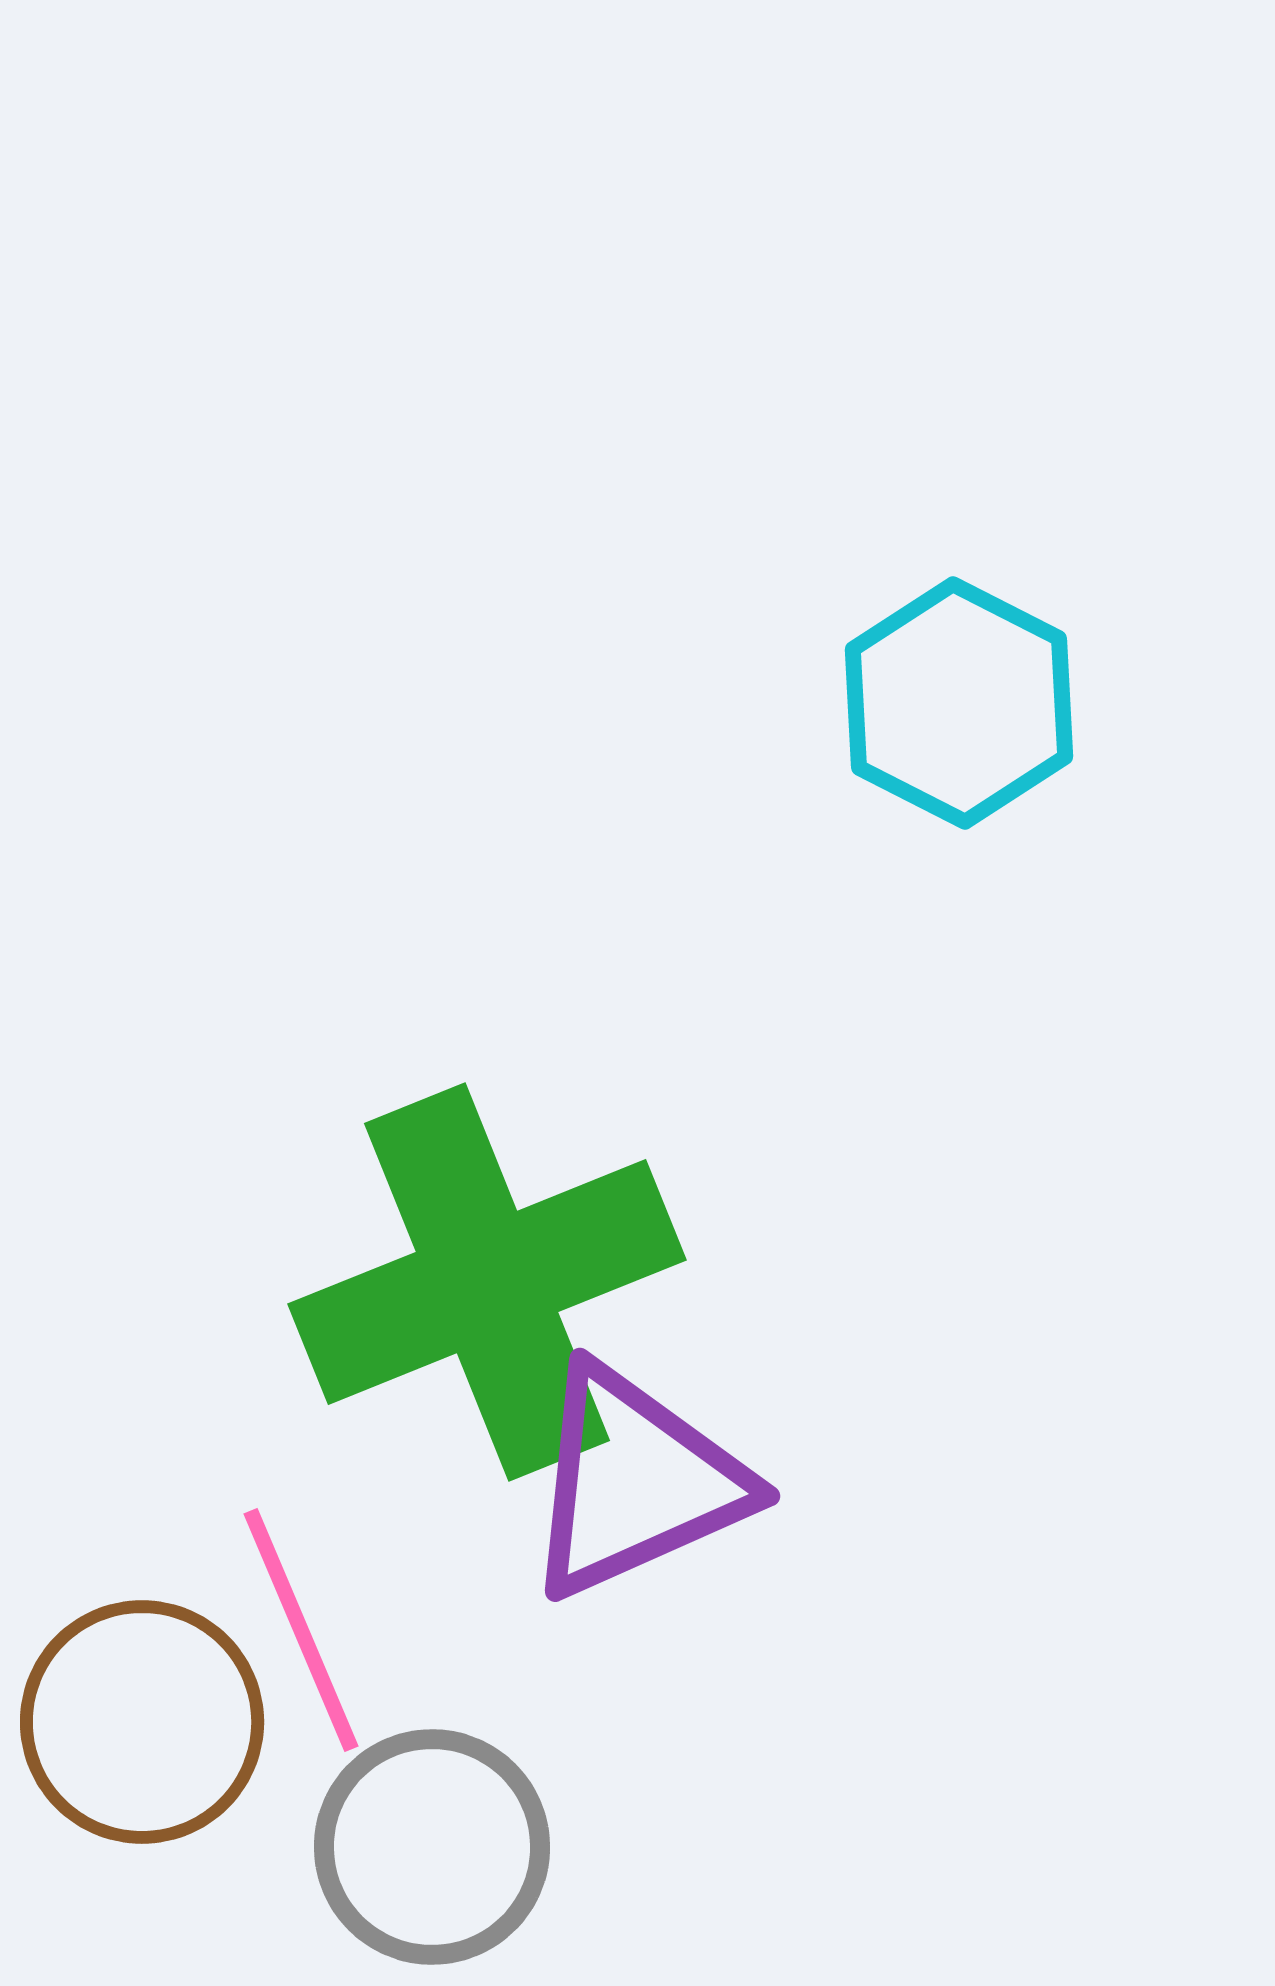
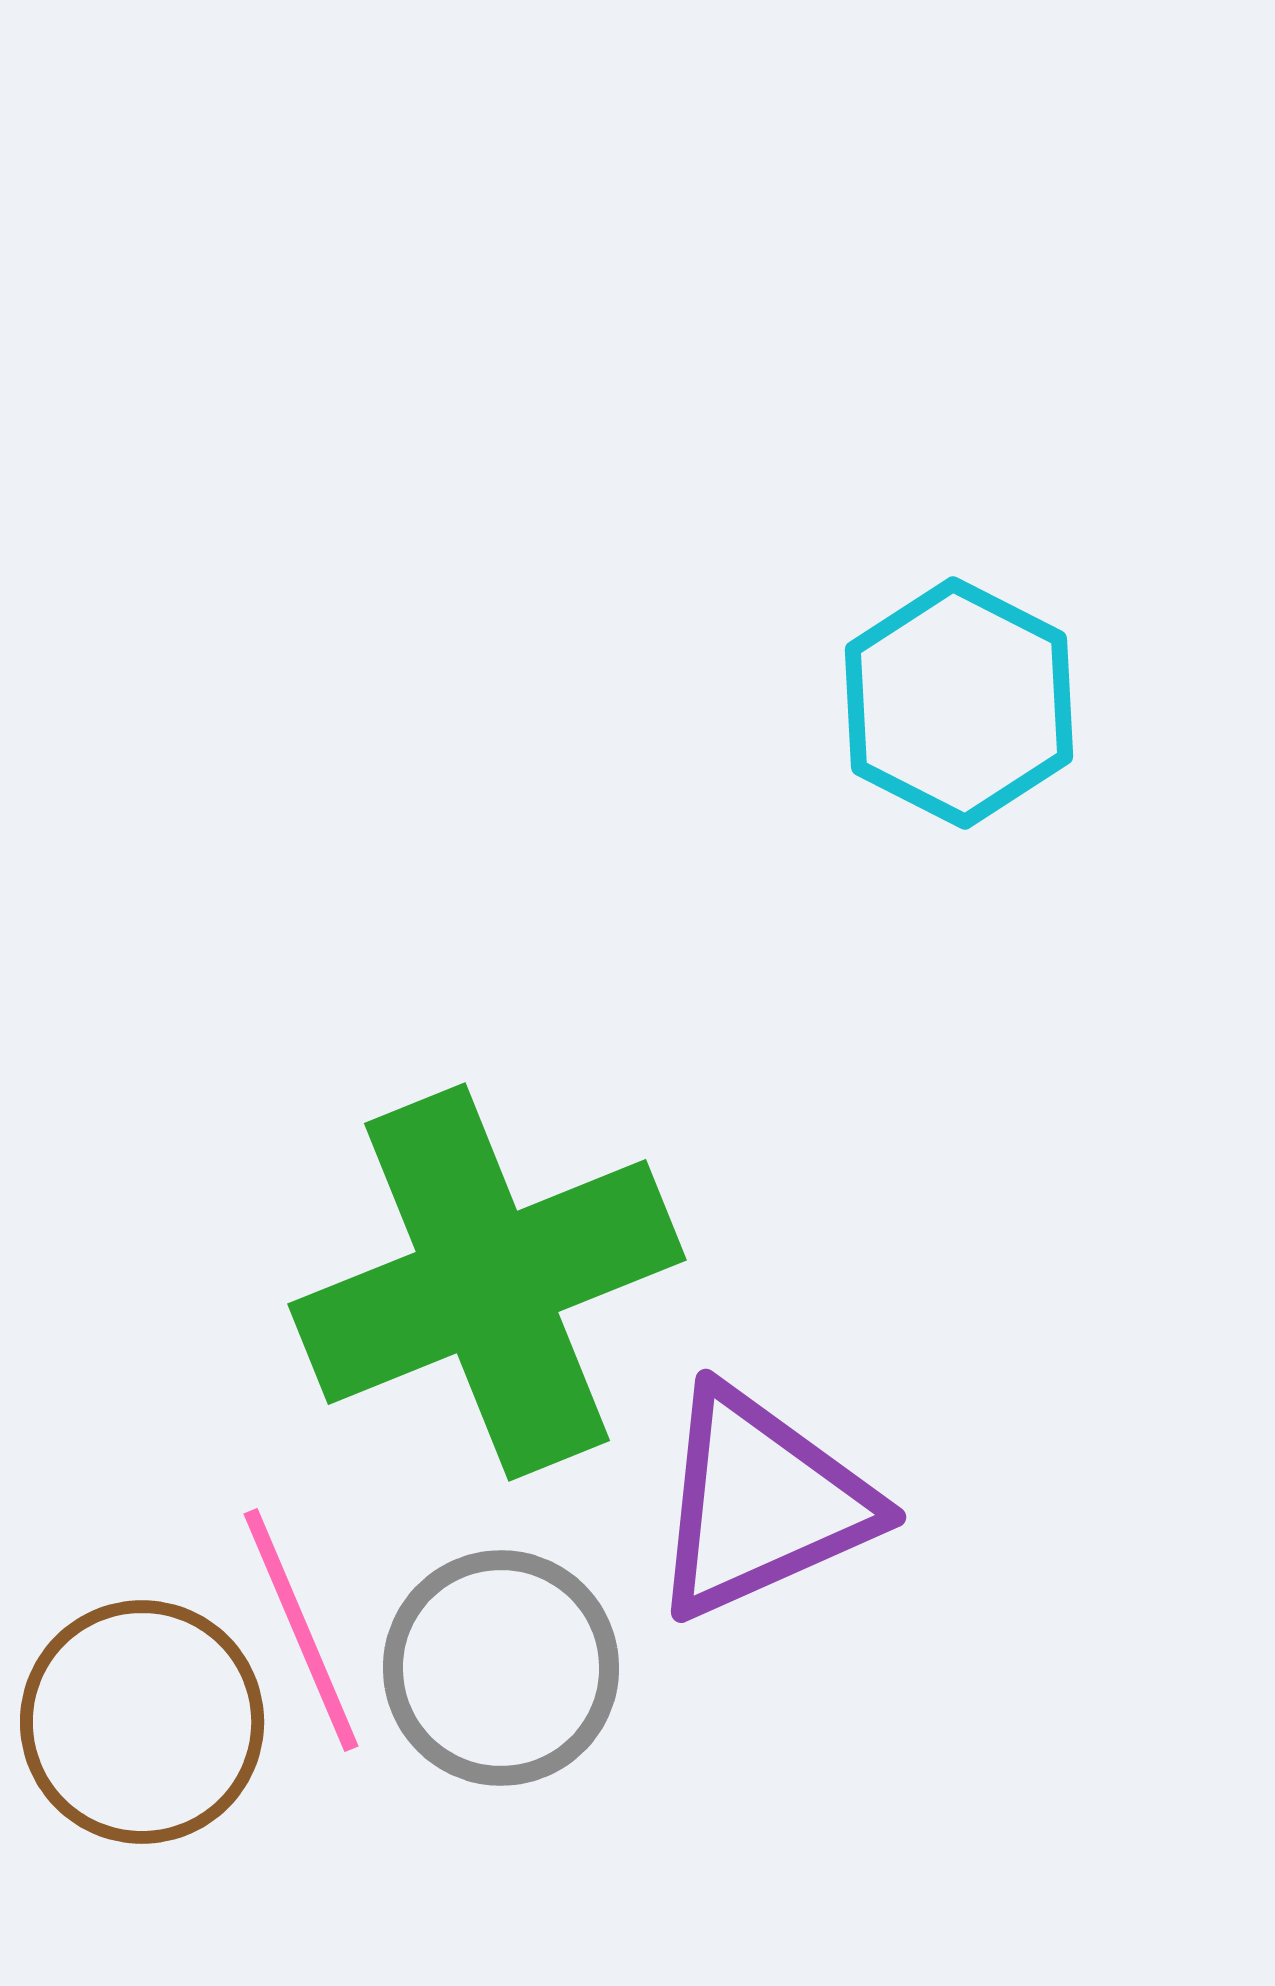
purple triangle: moved 126 px right, 21 px down
gray circle: moved 69 px right, 179 px up
